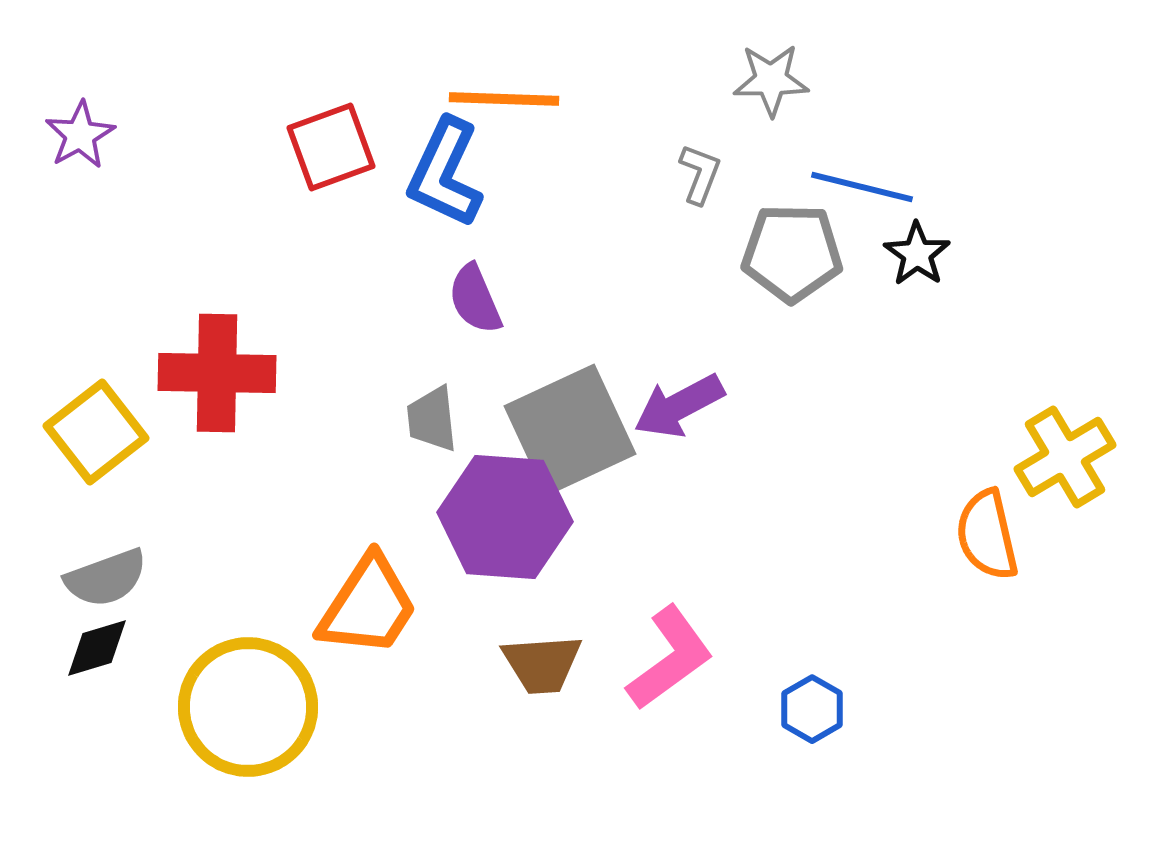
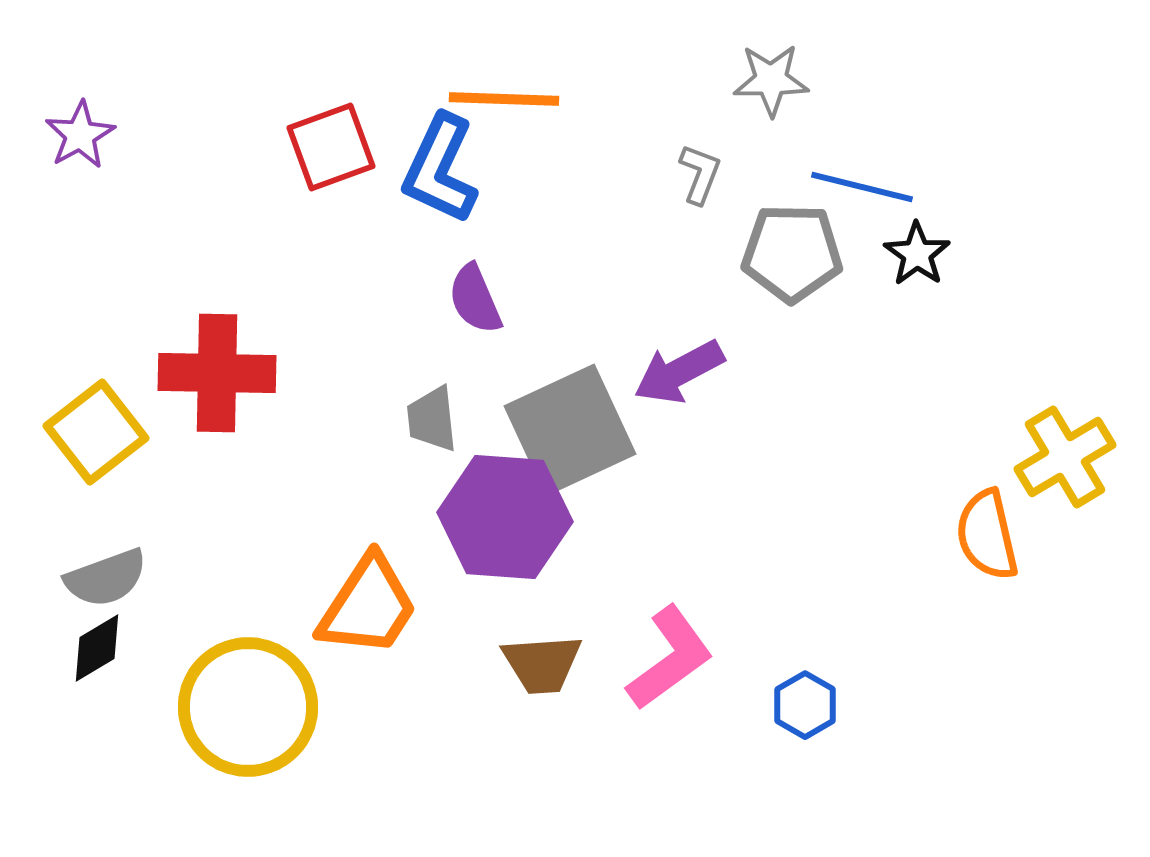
blue L-shape: moved 5 px left, 4 px up
purple arrow: moved 34 px up
black diamond: rotated 14 degrees counterclockwise
blue hexagon: moved 7 px left, 4 px up
